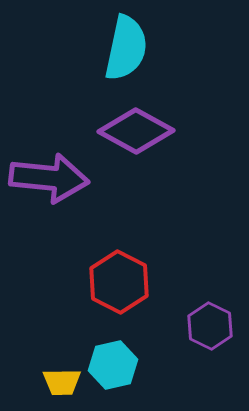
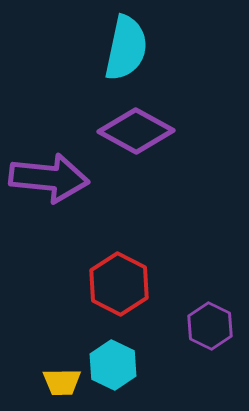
red hexagon: moved 2 px down
cyan hexagon: rotated 21 degrees counterclockwise
